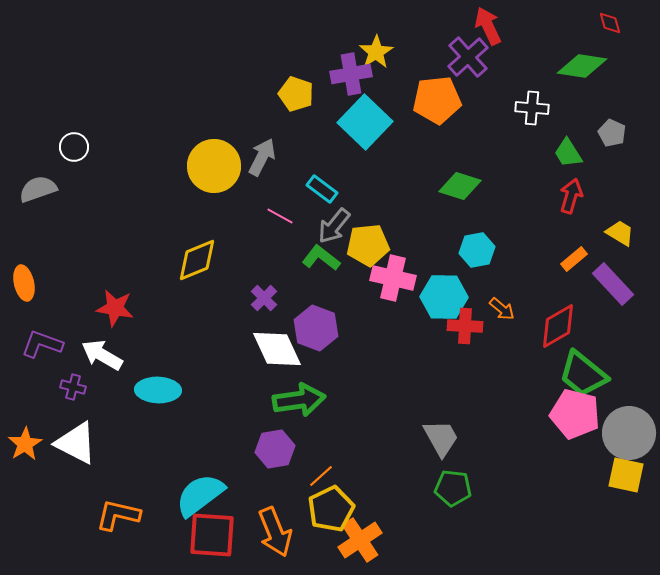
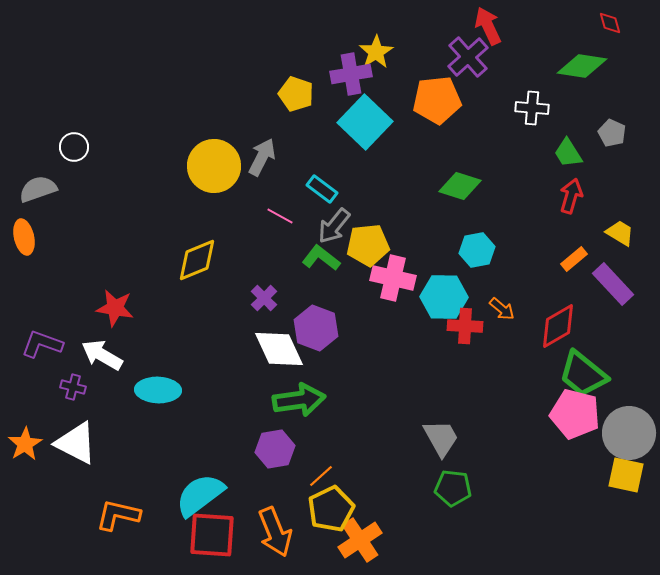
orange ellipse at (24, 283): moved 46 px up
white diamond at (277, 349): moved 2 px right
